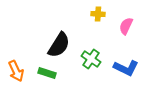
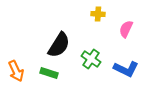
pink semicircle: moved 3 px down
blue L-shape: moved 1 px down
green rectangle: moved 2 px right
